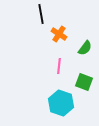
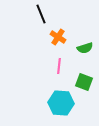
black line: rotated 12 degrees counterclockwise
orange cross: moved 1 px left, 3 px down
green semicircle: rotated 35 degrees clockwise
cyan hexagon: rotated 15 degrees counterclockwise
